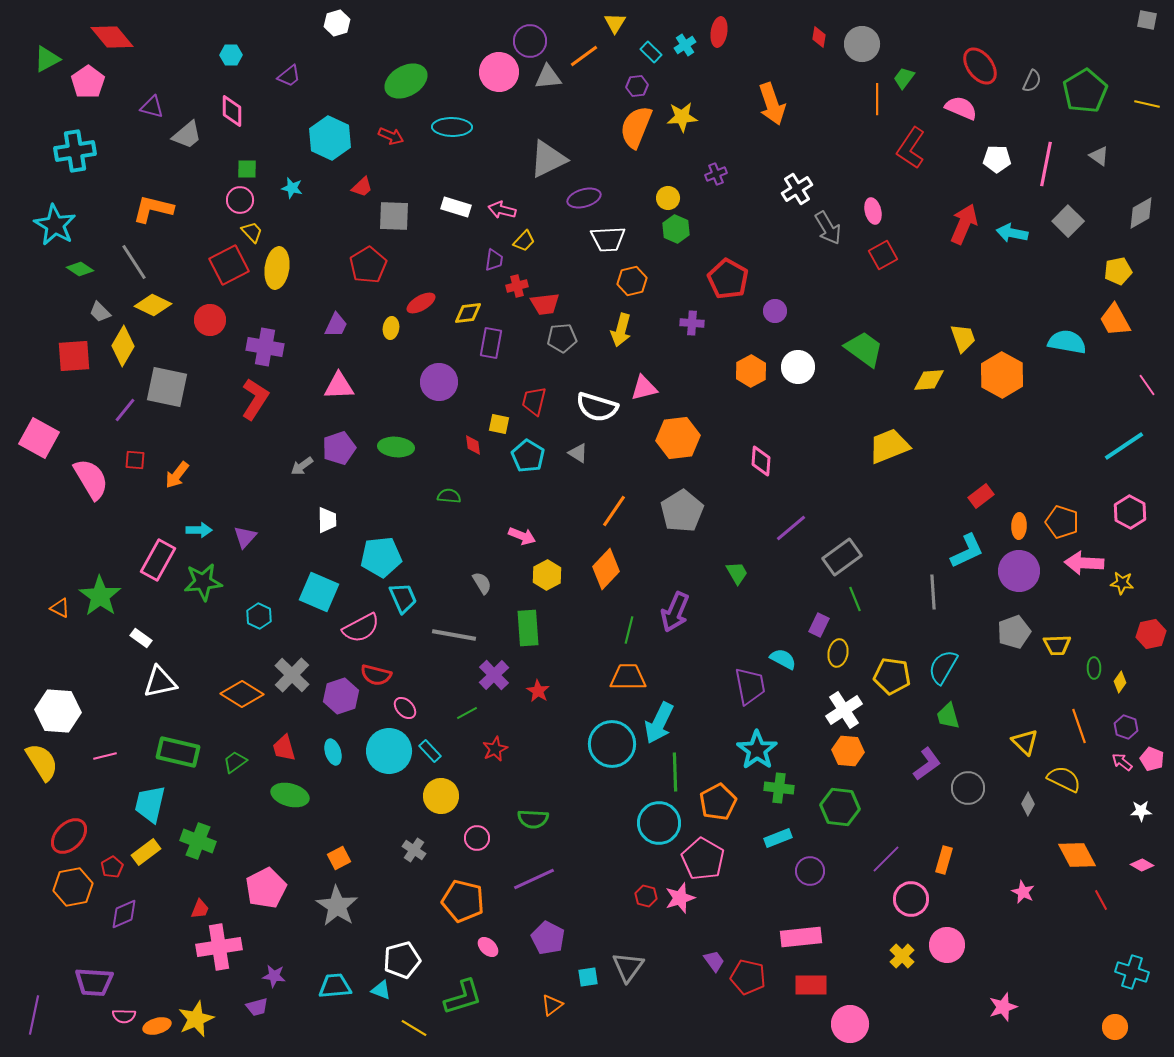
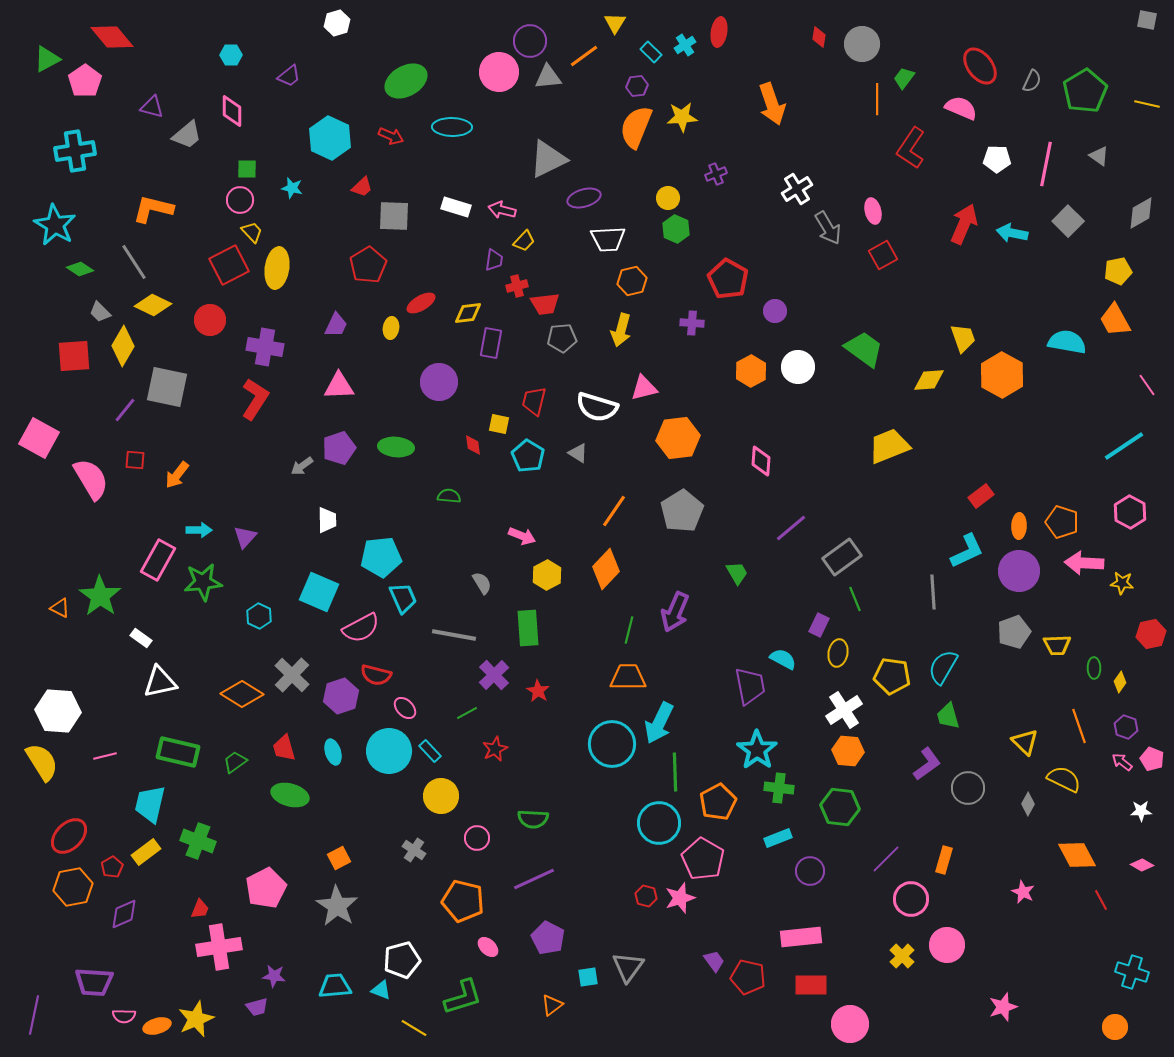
pink pentagon at (88, 82): moved 3 px left, 1 px up
